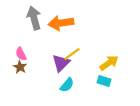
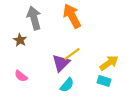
orange arrow: moved 11 px right, 7 px up; rotated 70 degrees clockwise
pink semicircle: moved 22 px down; rotated 24 degrees counterclockwise
brown star: moved 27 px up
